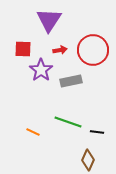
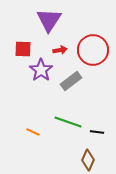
gray rectangle: rotated 25 degrees counterclockwise
